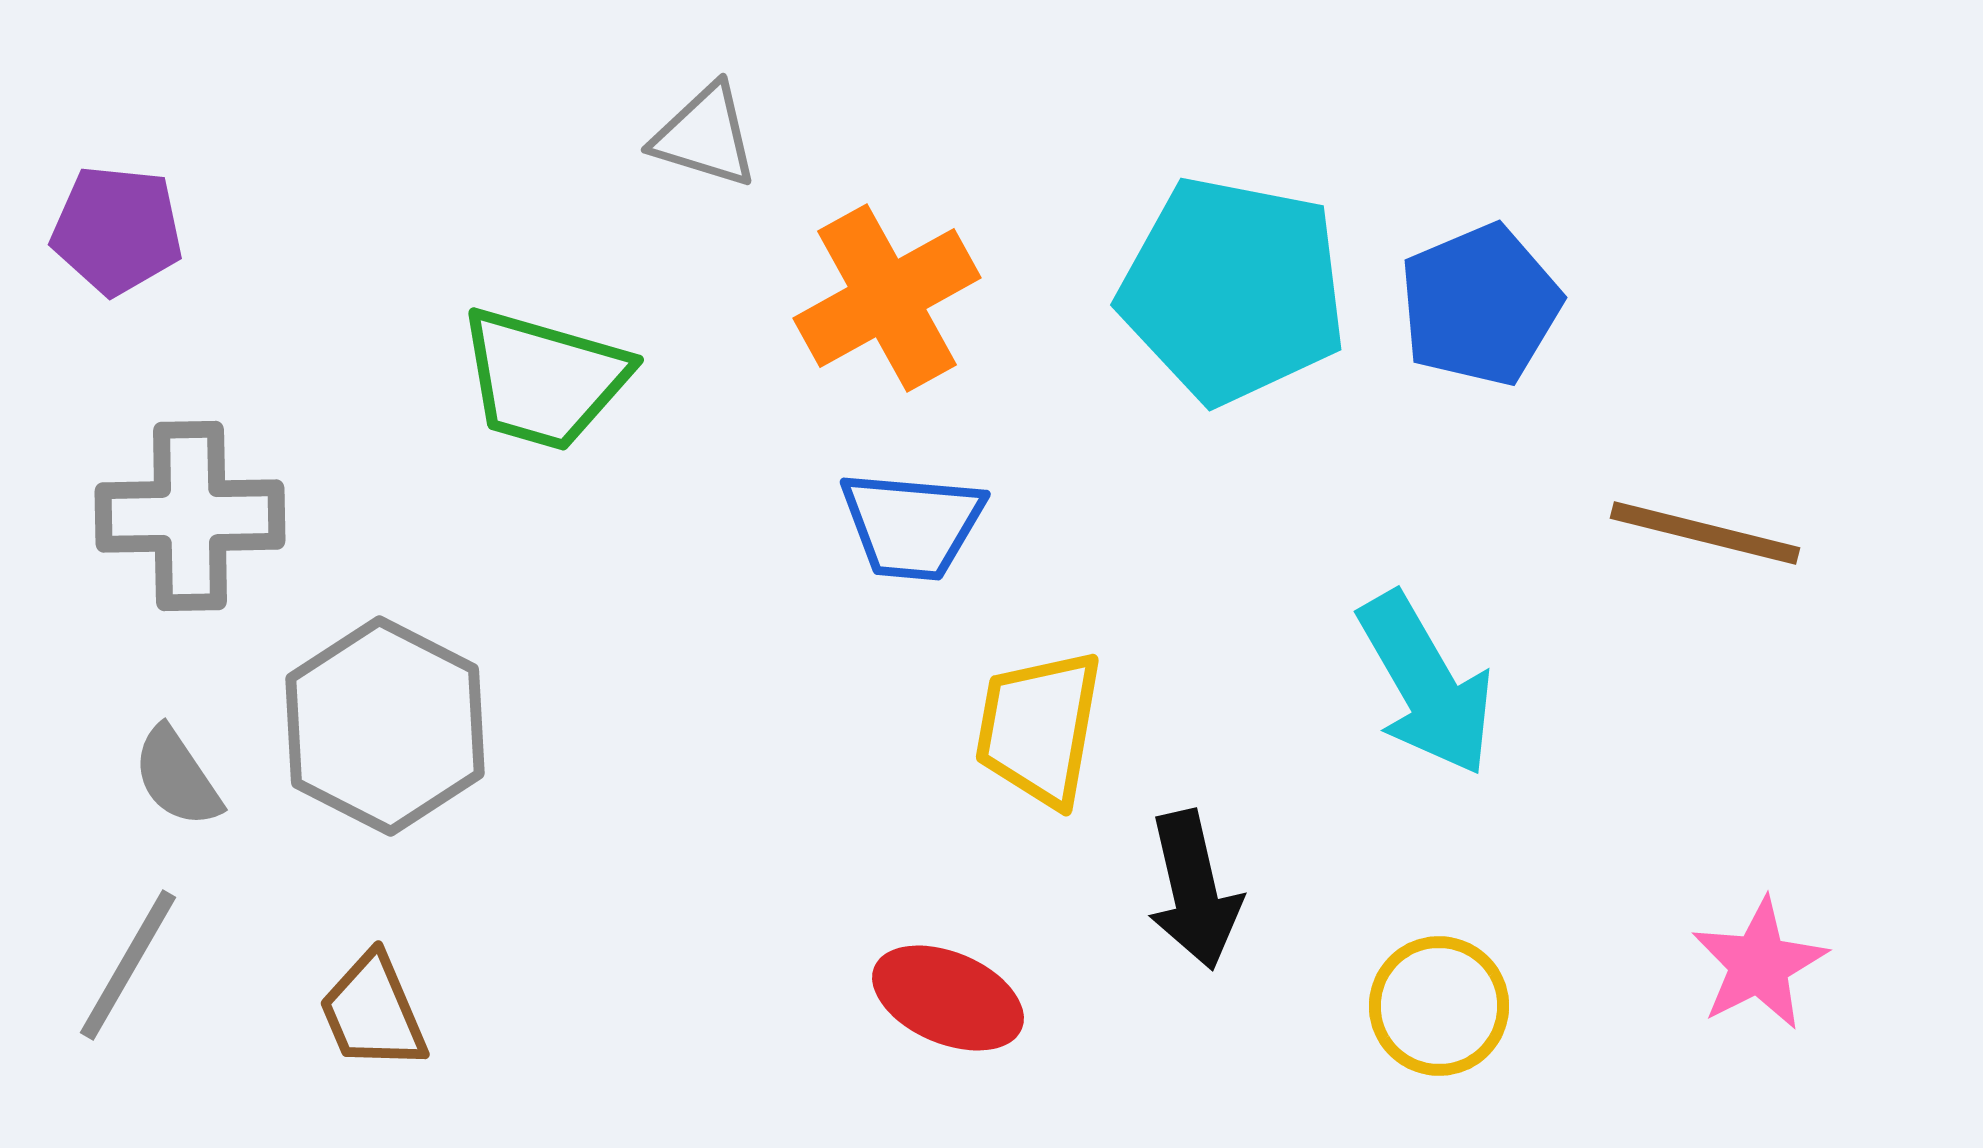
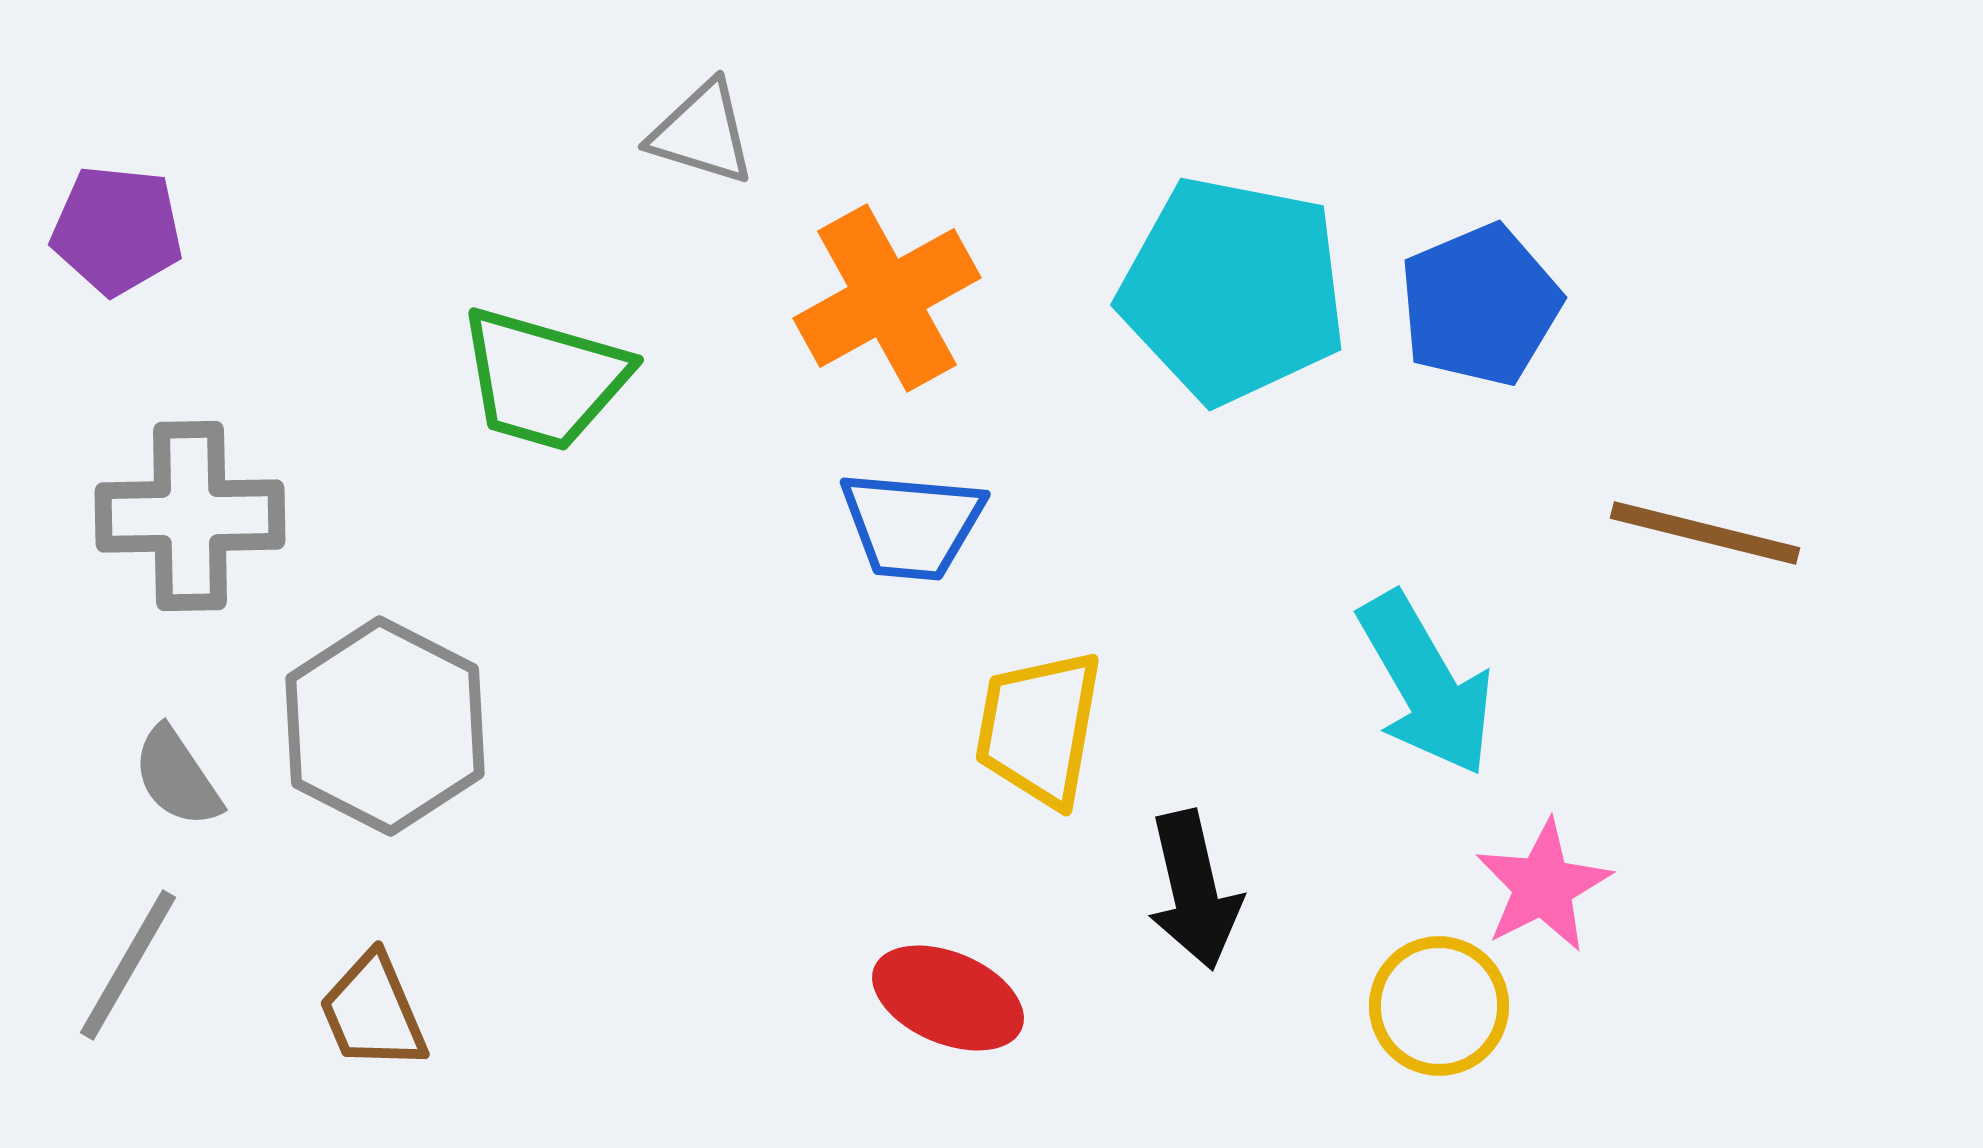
gray triangle: moved 3 px left, 3 px up
pink star: moved 216 px left, 78 px up
